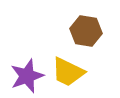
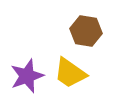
yellow trapezoid: moved 2 px right, 1 px down; rotated 9 degrees clockwise
